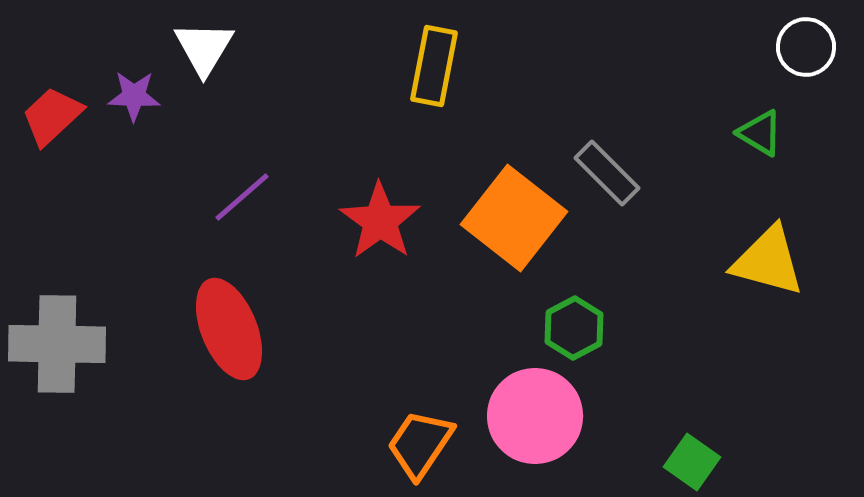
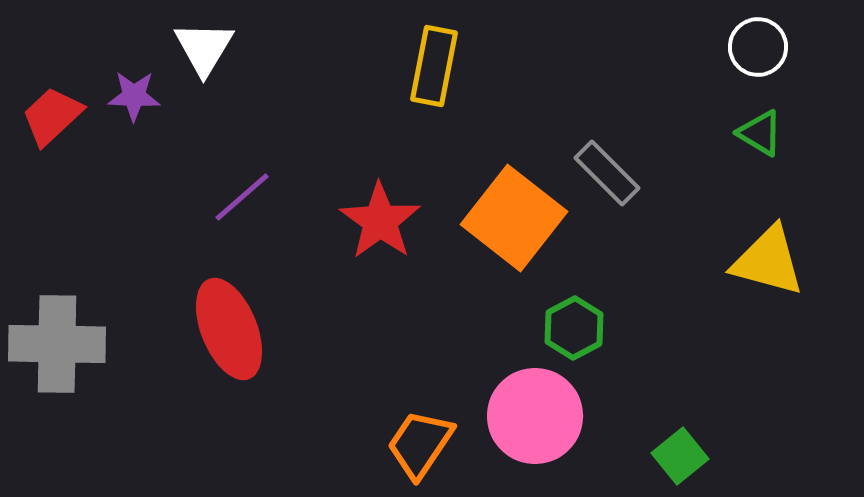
white circle: moved 48 px left
green square: moved 12 px left, 6 px up; rotated 16 degrees clockwise
